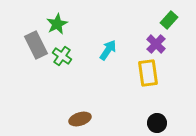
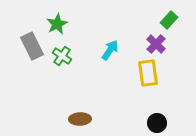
gray rectangle: moved 4 px left, 1 px down
cyan arrow: moved 2 px right
brown ellipse: rotated 15 degrees clockwise
